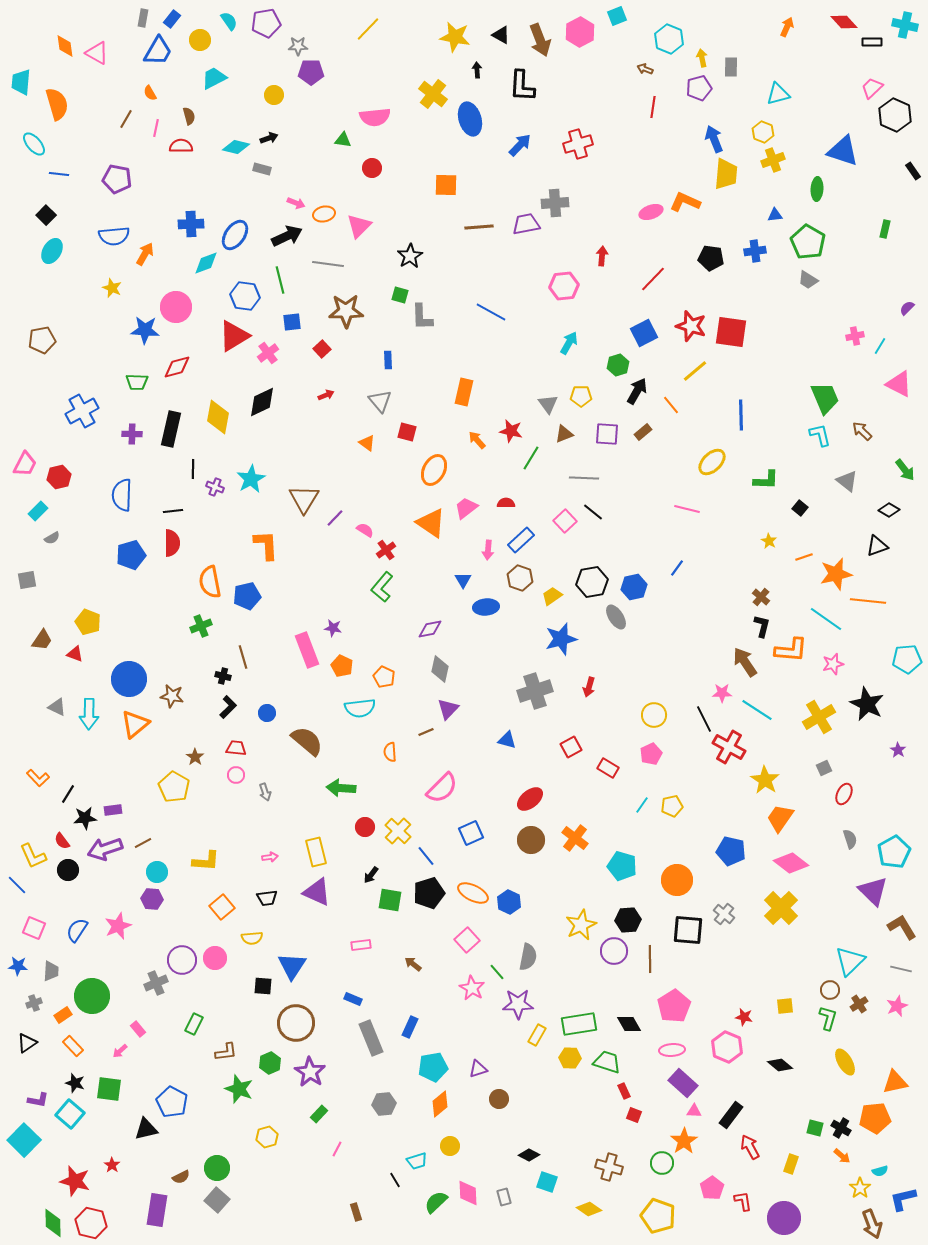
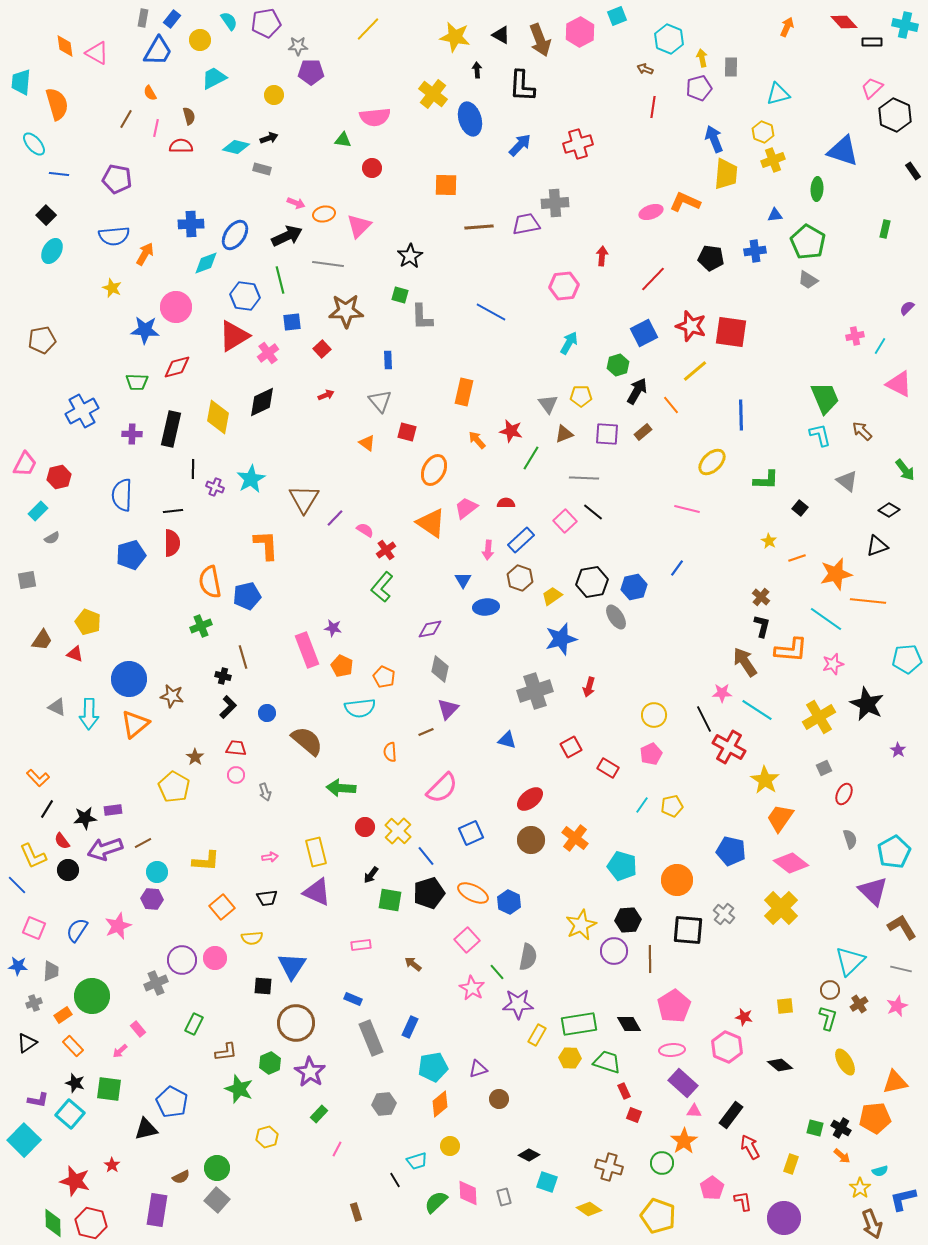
orange line at (804, 557): moved 7 px left, 1 px down
black line at (68, 794): moved 21 px left, 15 px down
